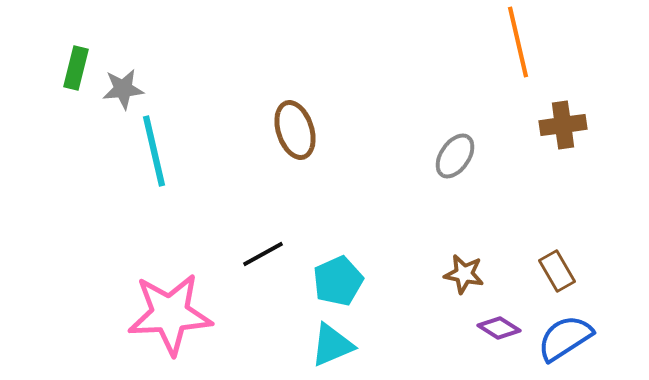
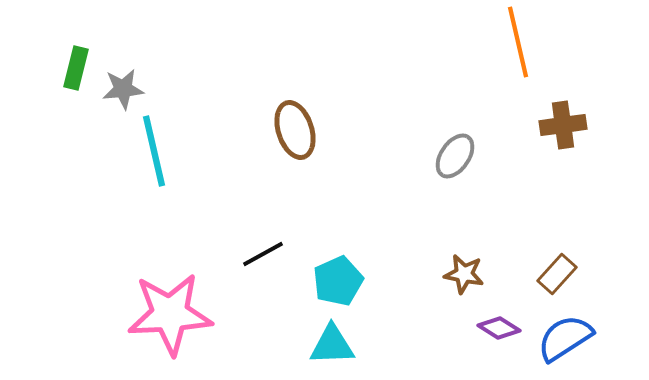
brown rectangle: moved 3 px down; rotated 72 degrees clockwise
cyan triangle: rotated 21 degrees clockwise
